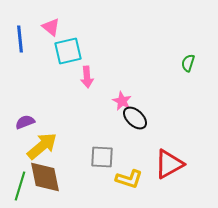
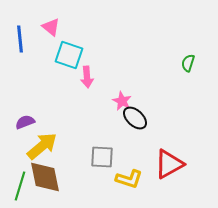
cyan square: moved 1 px right, 4 px down; rotated 32 degrees clockwise
